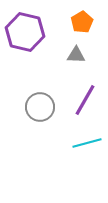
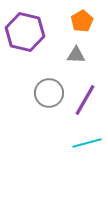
orange pentagon: moved 1 px up
gray circle: moved 9 px right, 14 px up
